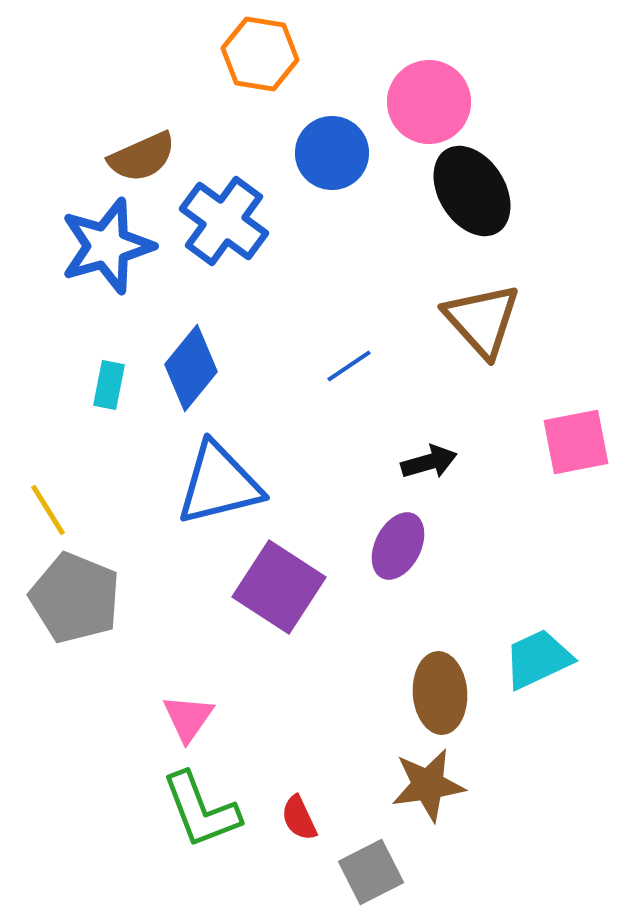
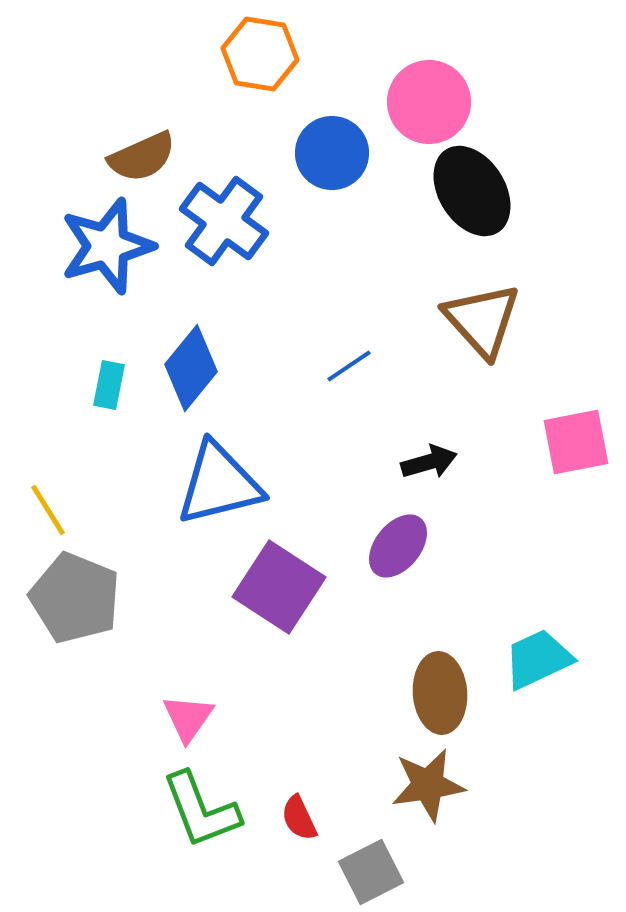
purple ellipse: rotated 12 degrees clockwise
